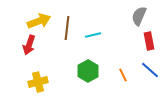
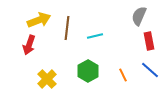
yellow arrow: moved 1 px up
cyan line: moved 2 px right, 1 px down
yellow cross: moved 9 px right, 3 px up; rotated 30 degrees counterclockwise
